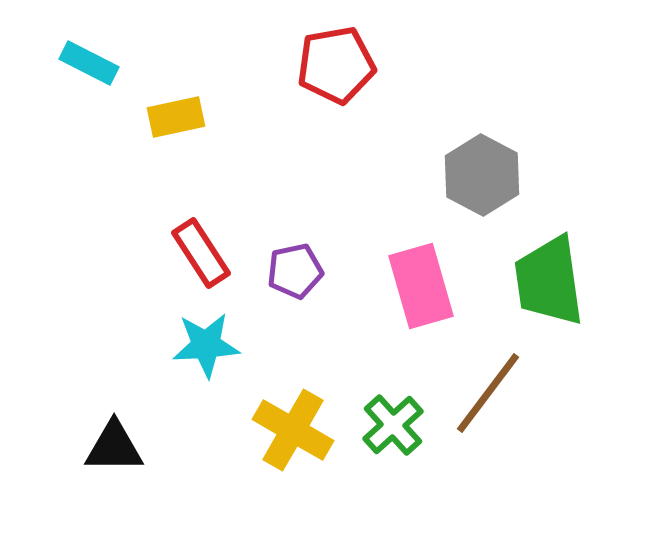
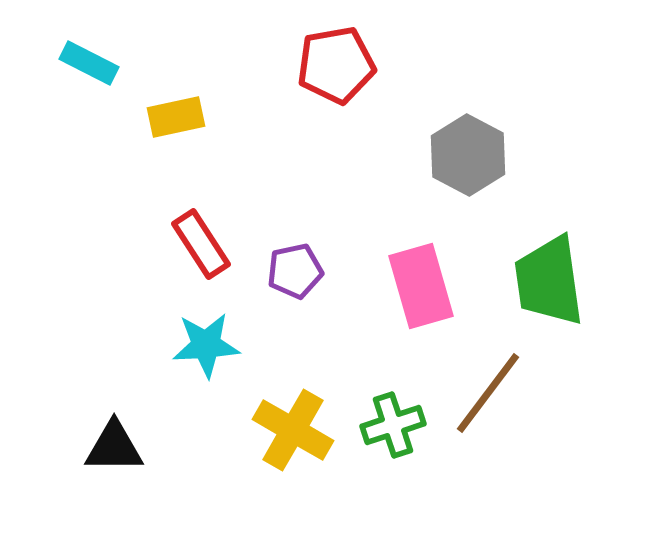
gray hexagon: moved 14 px left, 20 px up
red rectangle: moved 9 px up
green cross: rotated 24 degrees clockwise
